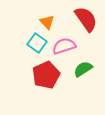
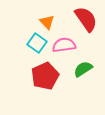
pink semicircle: moved 1 px up; rotated 10 degrees clockwise
red pentagon: moved 1 px left, 1 px down
